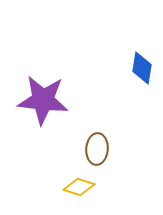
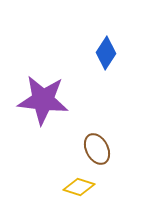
blue diamond: moved 36 px left, 15 px up; rotated 24 degrees clockwise
brown ellipse: rotated 32 degrees counterclockwise
